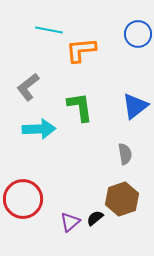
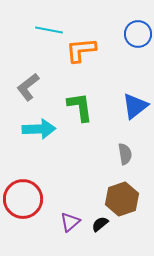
black semicircle: moved 5 px right, 6 px down
